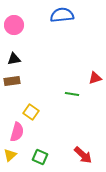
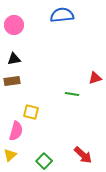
yellow square: rotated 21 degrees counterclockwise
pink semicircle: moved 1 px left, 1 px up
green square: moved 4 px right, 4 px down; rotated 21 degrees clockwise
